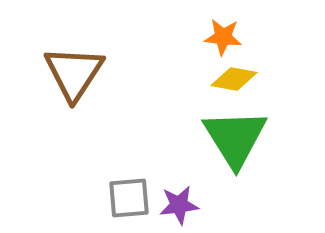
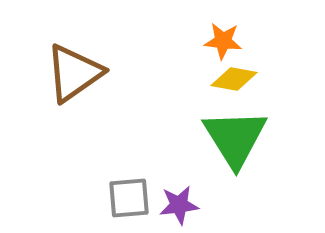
orange star: moved 4 px down
brown triangle: rotated 22 degrees clockwise
